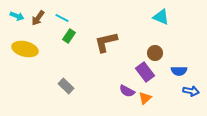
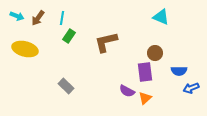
cyan line: rotated 72 degrees clockwise
purple rectangle: rotated 30 degrees clockwise
blue arrow: moved 3 px up; rotated 147 degrees clockwise
